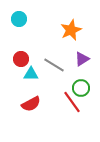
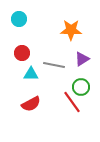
orange star: rotated 25 degrees clockwise
red circle: moved 1 px right, 6 px up
gray line: rotated 20 degrees counterclockwise
green circle: moved 1 px up
